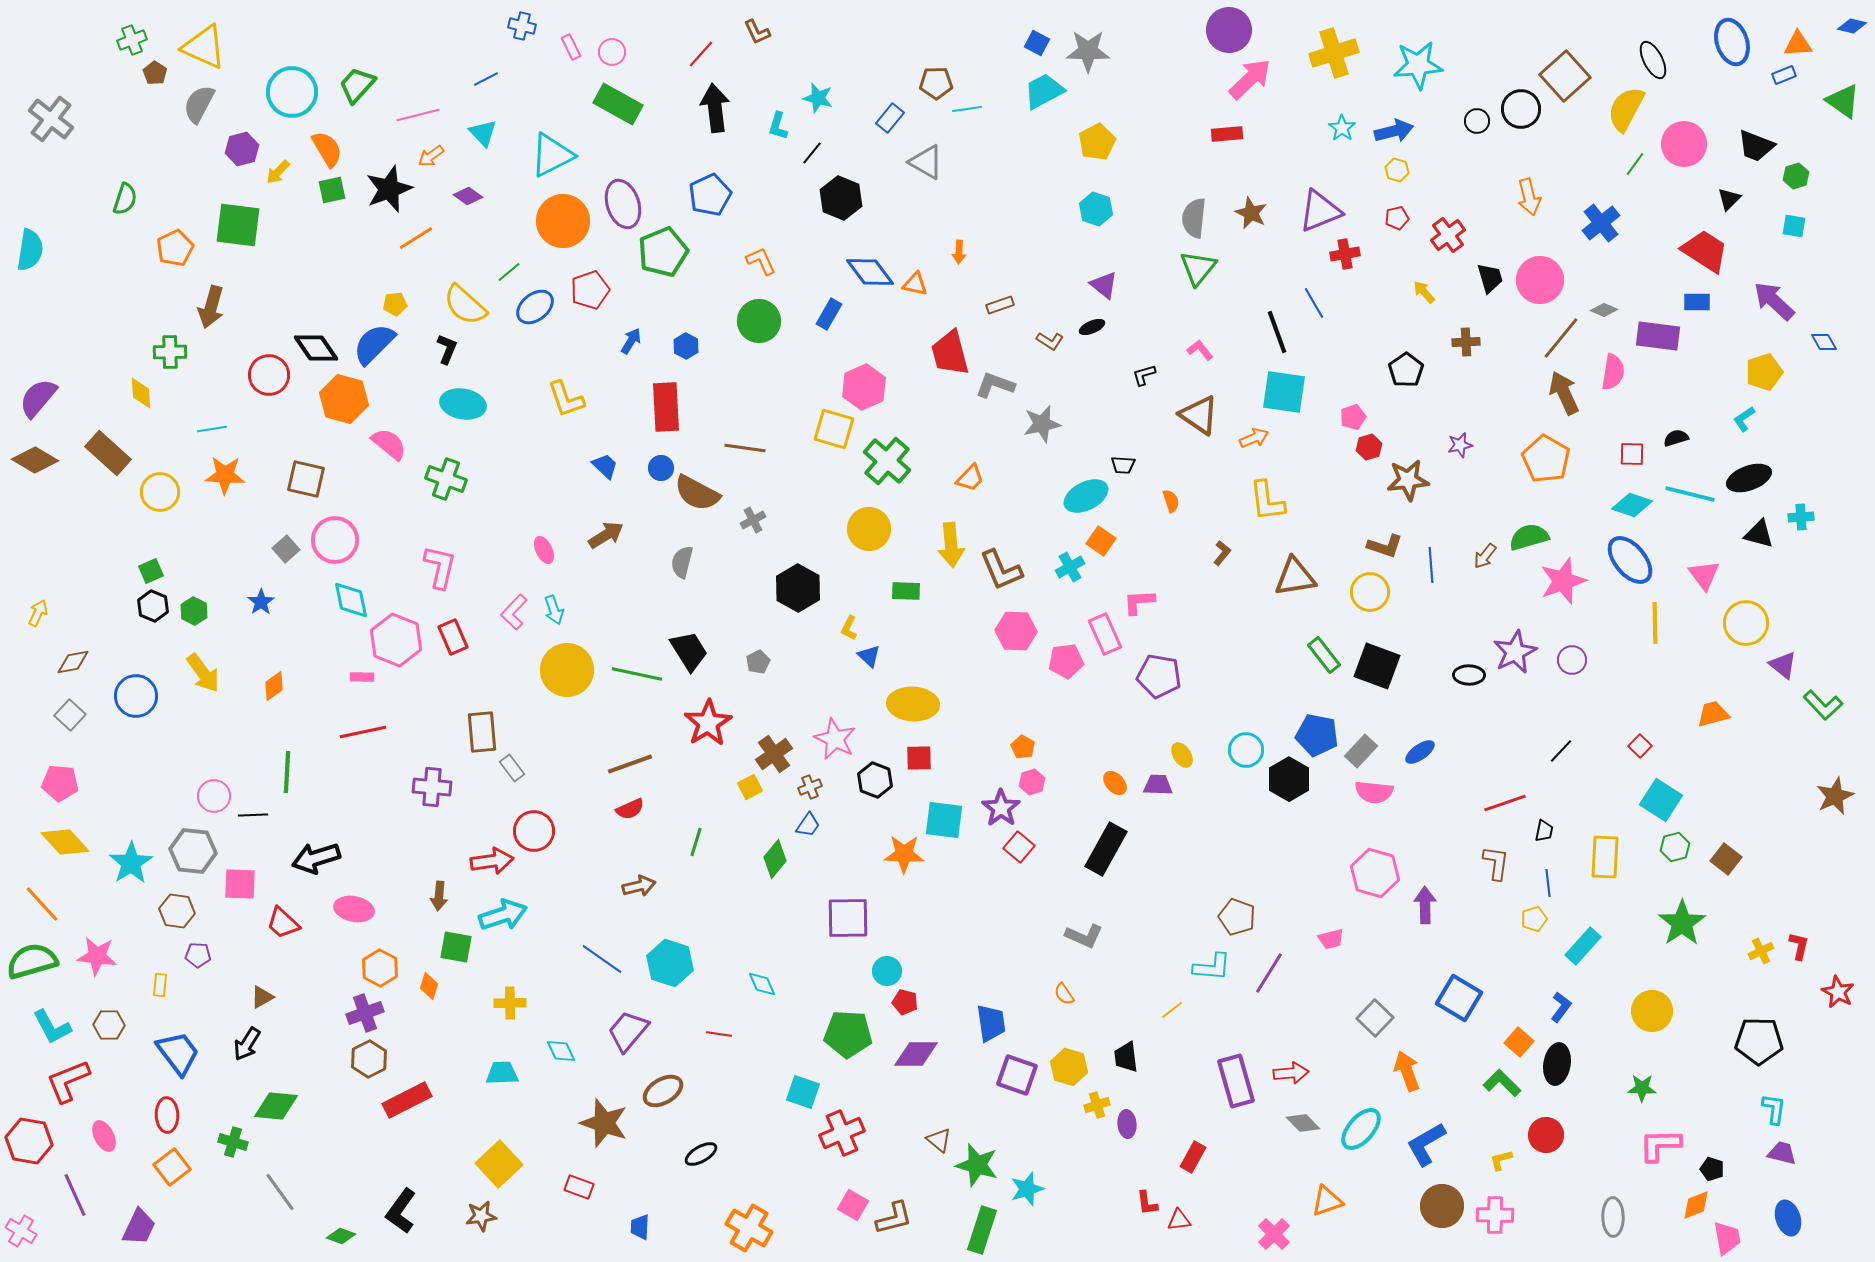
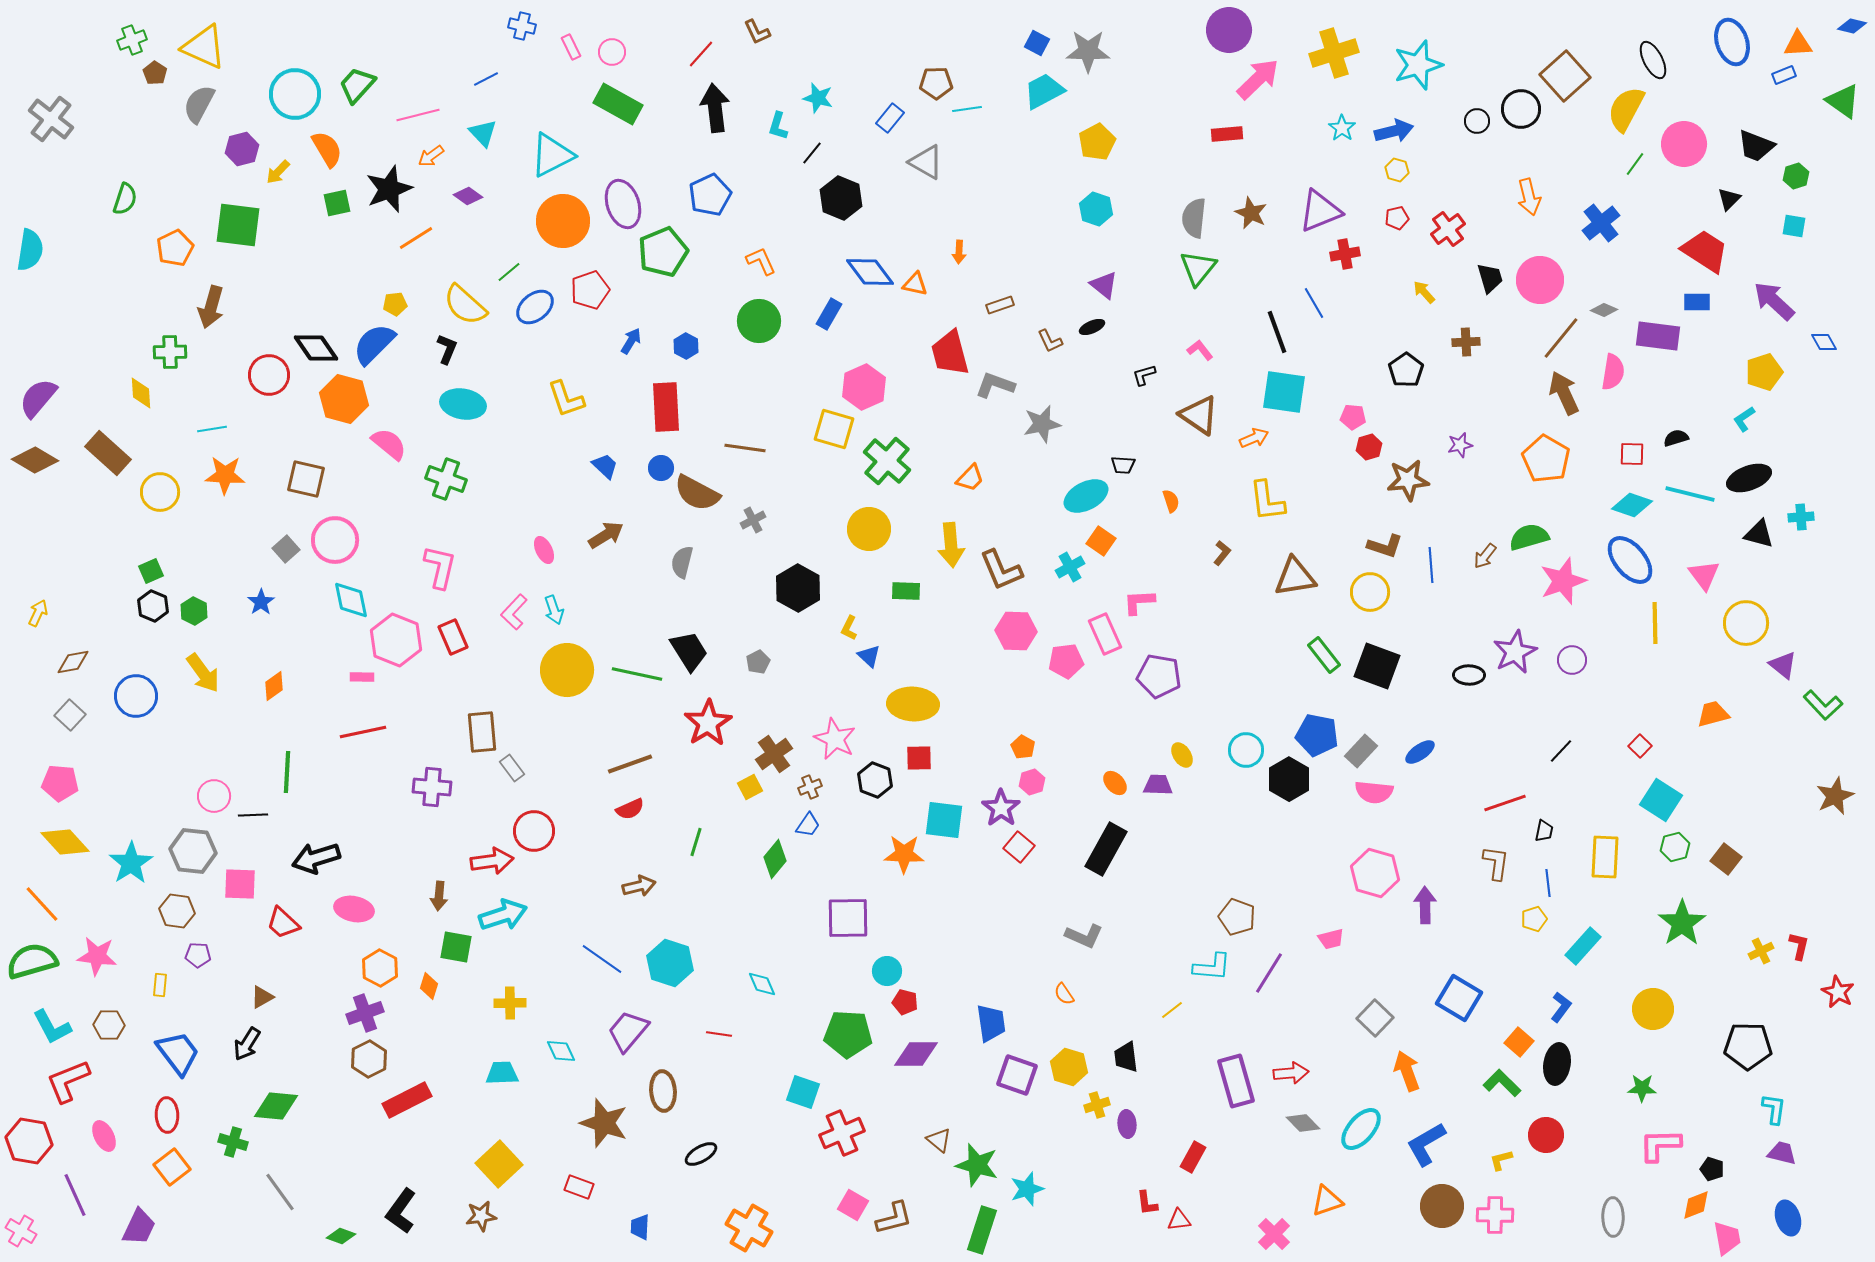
cyan star at (1418, 65): rotated 12 degrees counterclockwise
pink arrow at (1250, 79): moved 8 px right
cyan circle at (292, 92): moved 3 px right, 2 px down
green square at (332, 190): moved 5 px right, 13 px down
red cross at (1448, 235): moved 6 px up
brown L-shape at (1050, 341): rotated 32 degrees clockwise
pink pentagon at (1353, 417): rotated 25 degrees clockwise
yellow circle at (1652, 1011): moved 1 px right, 2 px up
black pentagon at (1759, 1041): moved 11 px left, 5 px down
brown ellipse at (663, 1091): rotated 63 degrees counterclockwise
